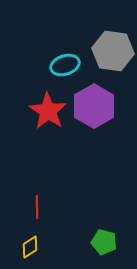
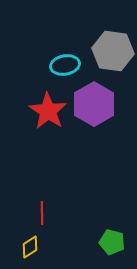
cyan ellipse: rotated 8 degrees clockwise
purple hexagon: moved 2 px up
red line: moved 5 px right, 6 px down
green pentagon: moved 8 px right
